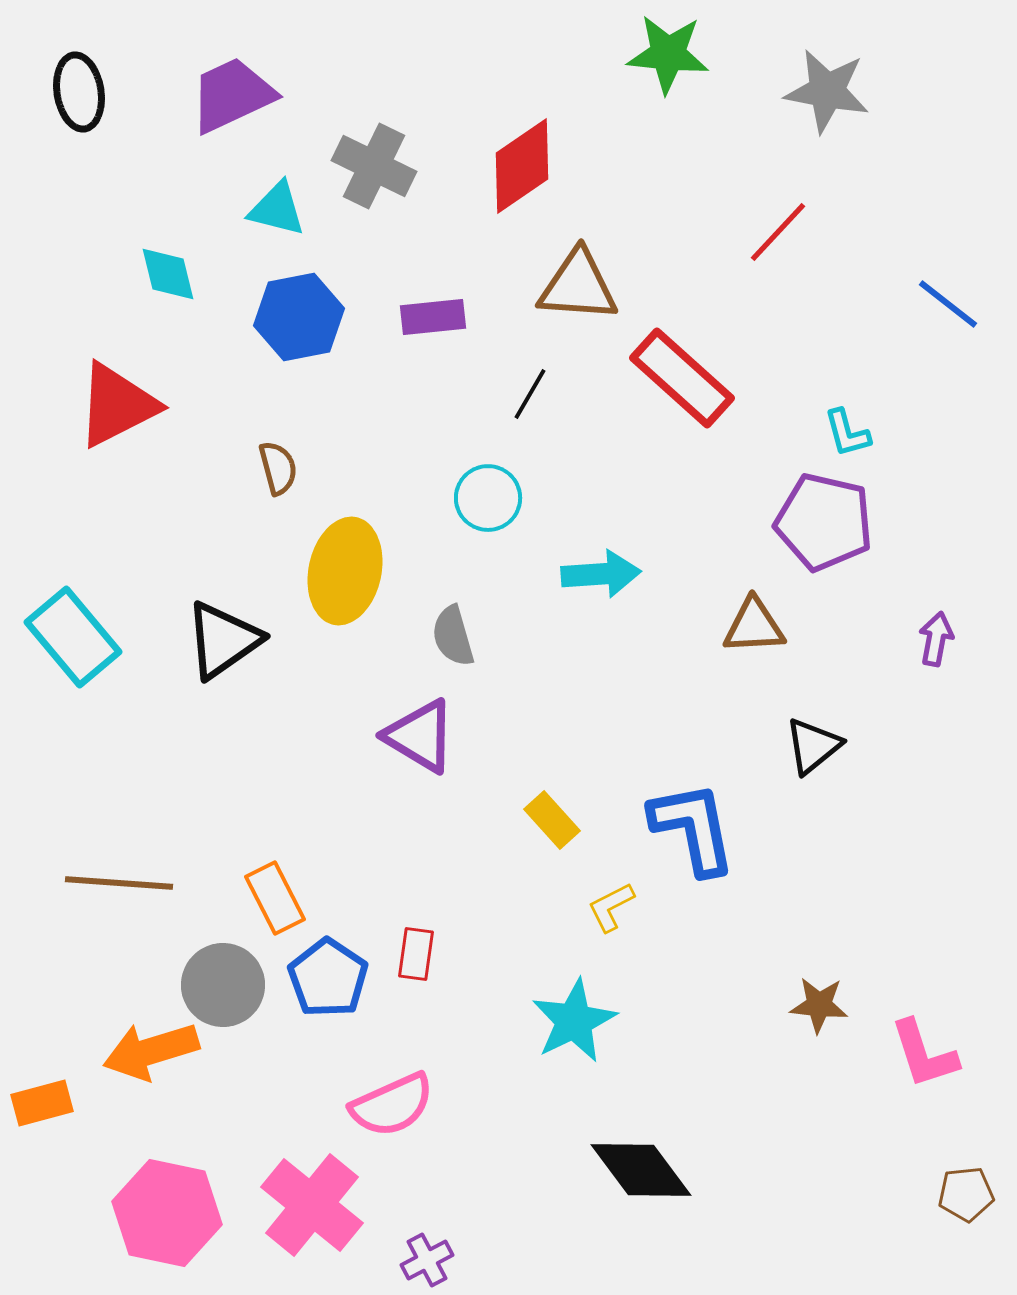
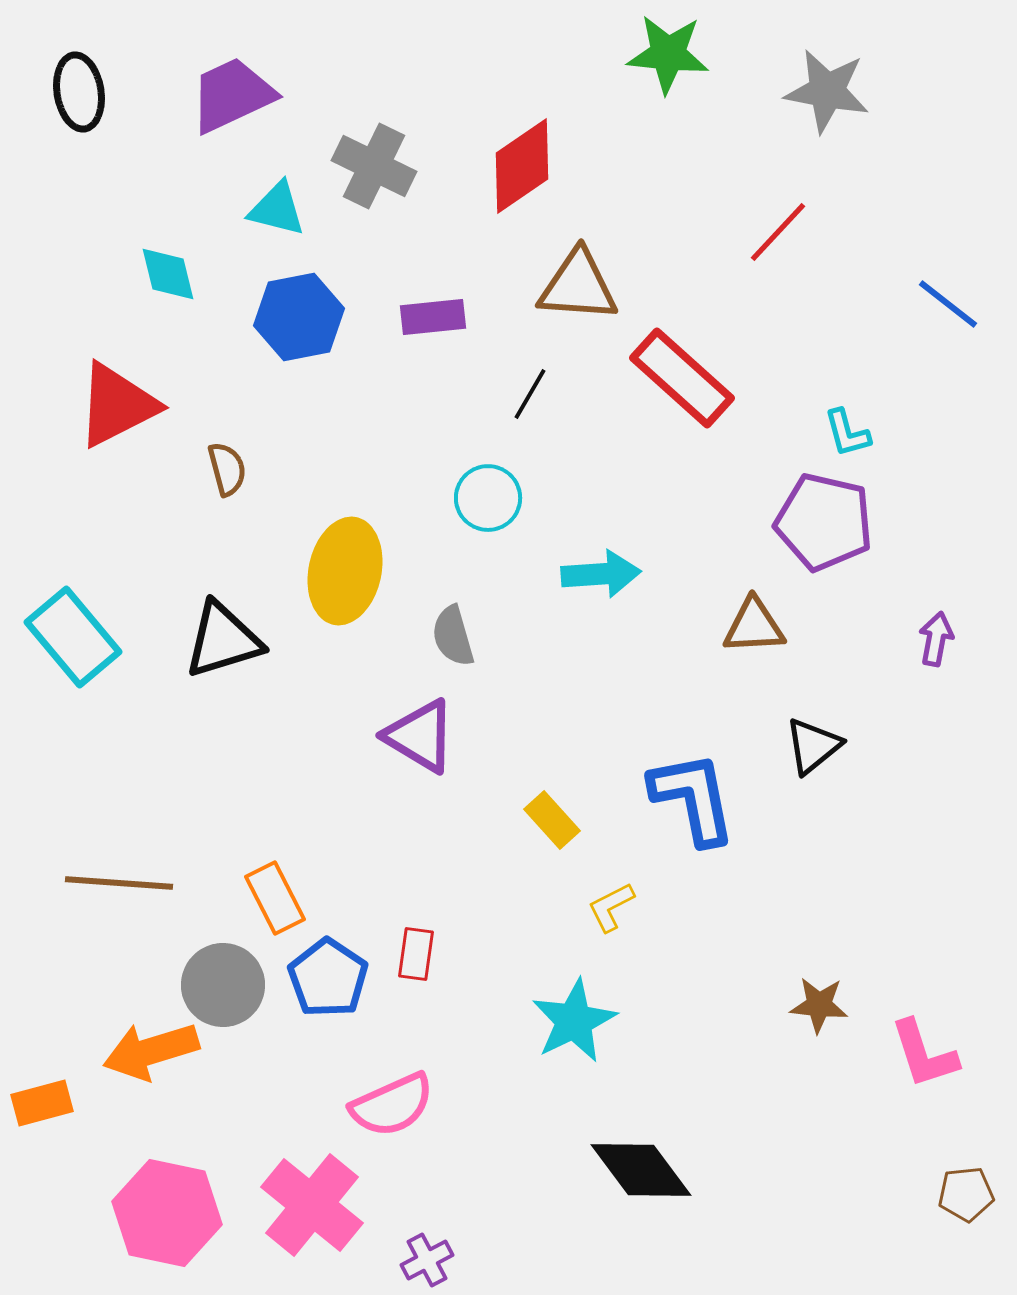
brown semicircle at (278, 468): moved 51 px left, 1 px down
black triangle at (223, 640): rotated 18 degrees clockwise
blue L-shape at (693, 828): moved 30 px up
